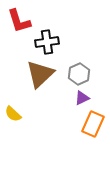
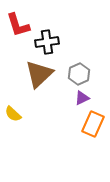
red L-shape: moved 1 px left, 4 px down
brown triangle: moved 1 px left
